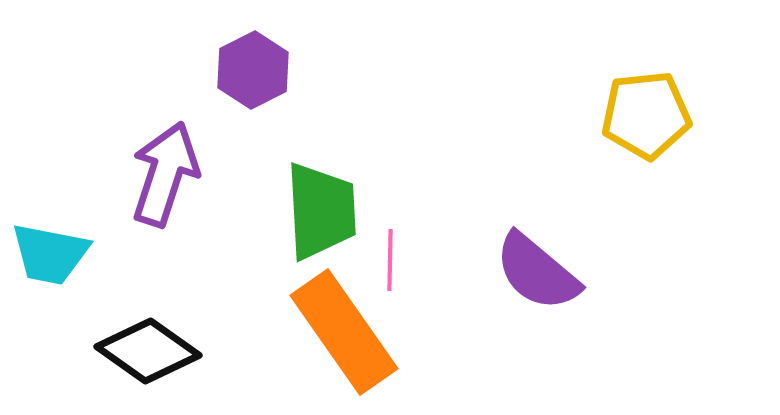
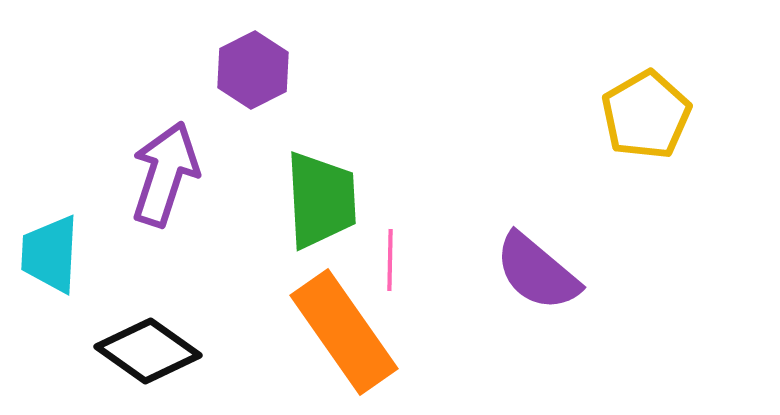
yellow pentagon: rotated 24 degrees counterclockwise
green trapezoid: moved 11 px up
cyan trapezoid: rotated 82 degrees clockwise
